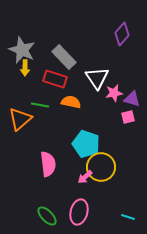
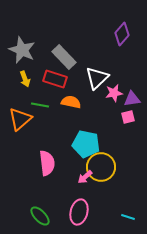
yellow arrow: moved 11 px down; rotated 21 degrees counterclockwise
white triangle: rotated 20 degrees clockwise
purple triangle: rotated 24 degrees counterclockwise
cyan pentagon: rotated 8 degrees counterclockwise
pink semicircle: moved 1 px left, 1 px up
green ellipse: moved 7 px left
